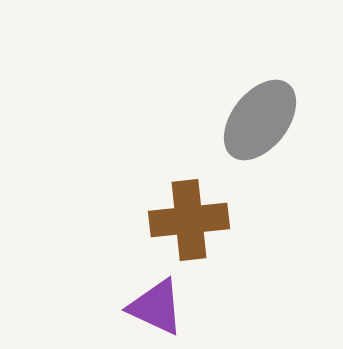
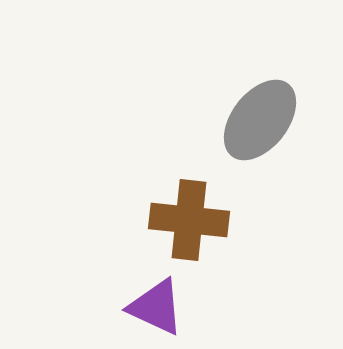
brown cross: rotated 12 degrees clockwise
